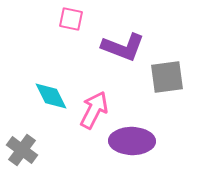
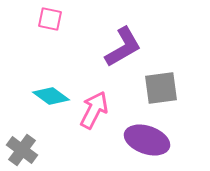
pink square: moved 21 px left
purple L-shape: rotated 51 degrees counterclockwise
gray square: moved 6 px left, 11 px down
cyan diamond: rotated 27 degrees counterclockwise
purple ellipse: moved 15 px right, 1 px up; rotated 18 degrees clockwise
